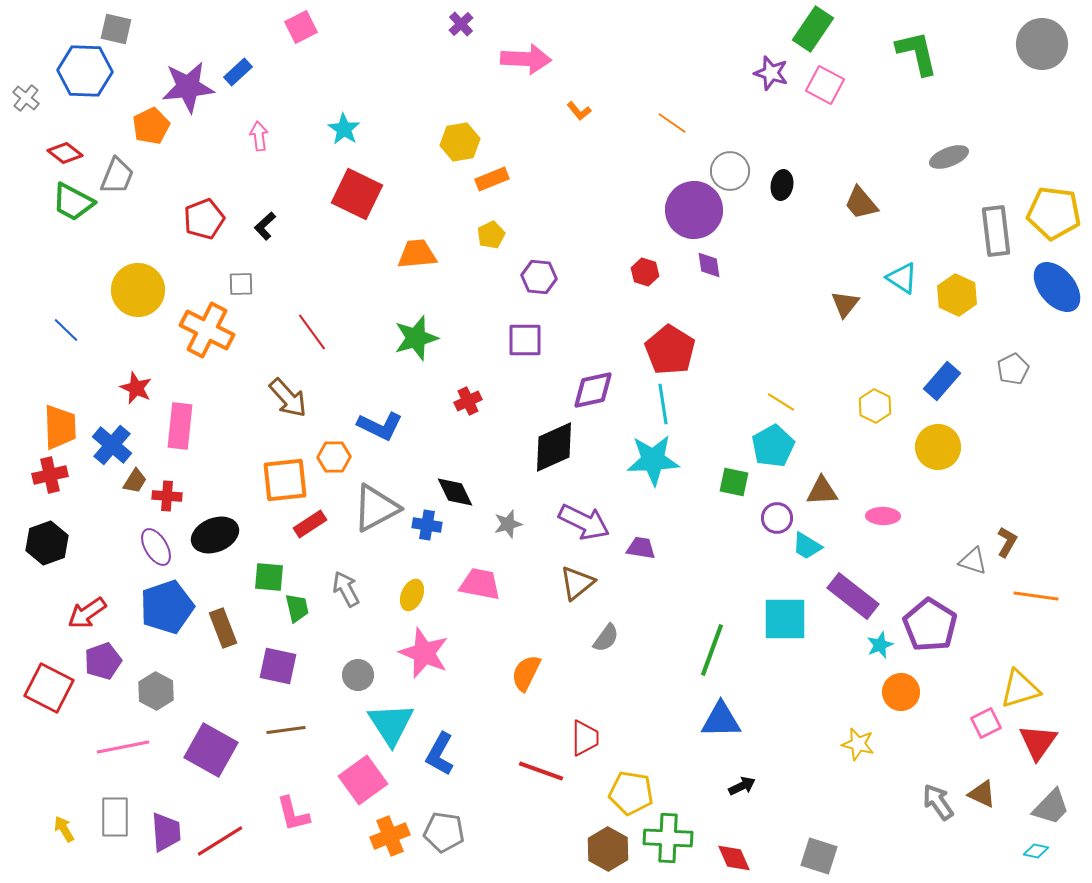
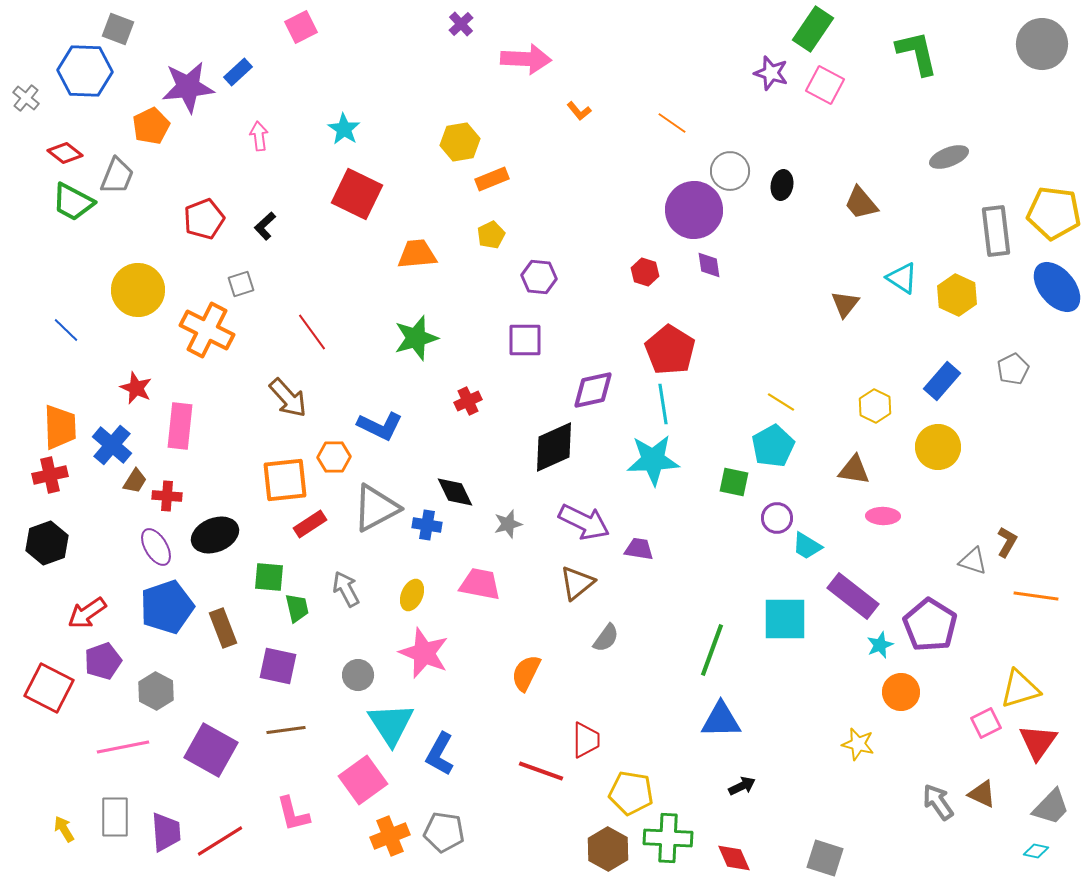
gray square at (116, 29): moved 2 px right; rotated 8 degrees clockwise
gray square at (241, 284): rotated 16 degrees counterclockwise
brown triangle at (822, 491): moved 32 px right, 21 px up; rotated 12 degrees clockwise
purple trapezoid at (641, 548): moved 2 px left, 1 px down
red trapezoid at (585, 738): moved 1 px right, 2 px down
gray square at (819, 856): moved 6 px right, 2 px down
